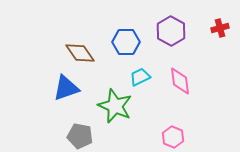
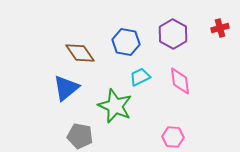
purple hexagon: moved 2 px right, 3 px down
blue hexagon: rotated 12 degrees clockwise
blue triangle: rotated 20 degrees counterclockwise
pink hexagon: rotated 20 degrees counterclockwise
